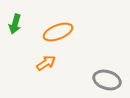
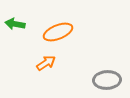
green arrow: rotated 84 degrees clockwise
gray ellipse: rotated 20 degrees counterclockwise
